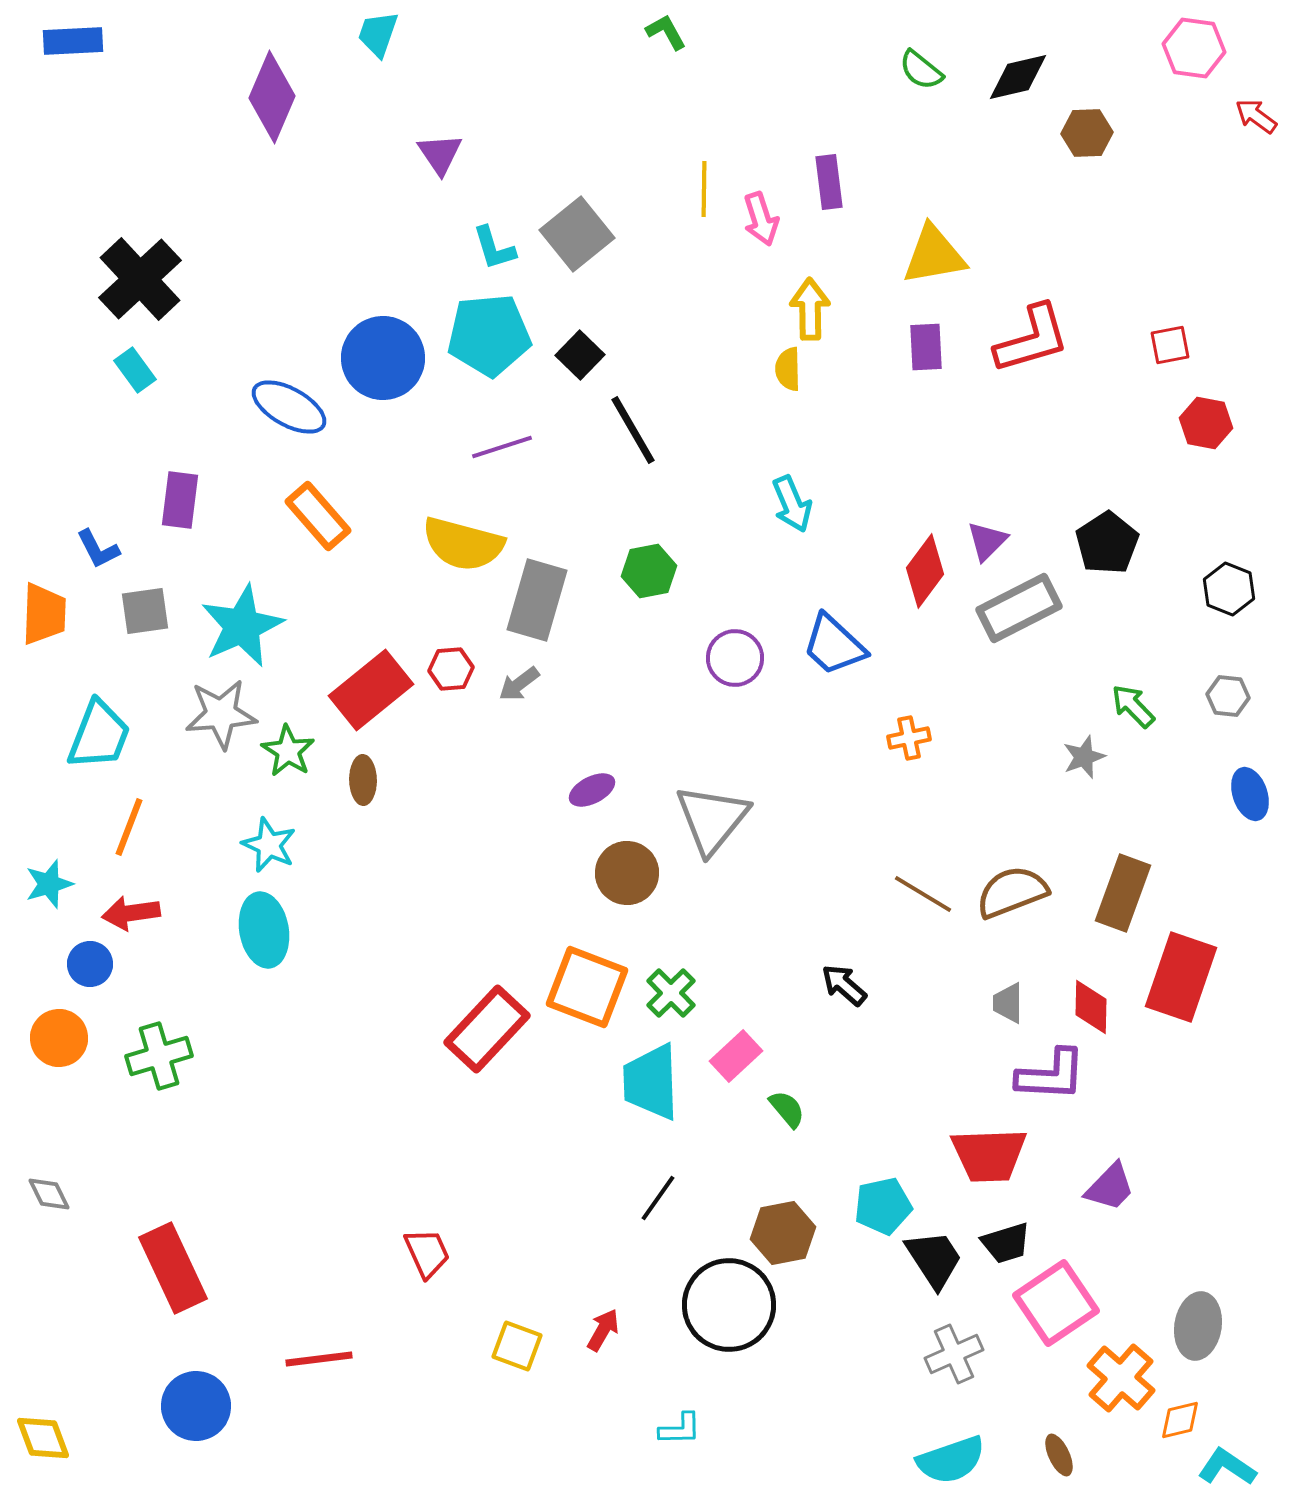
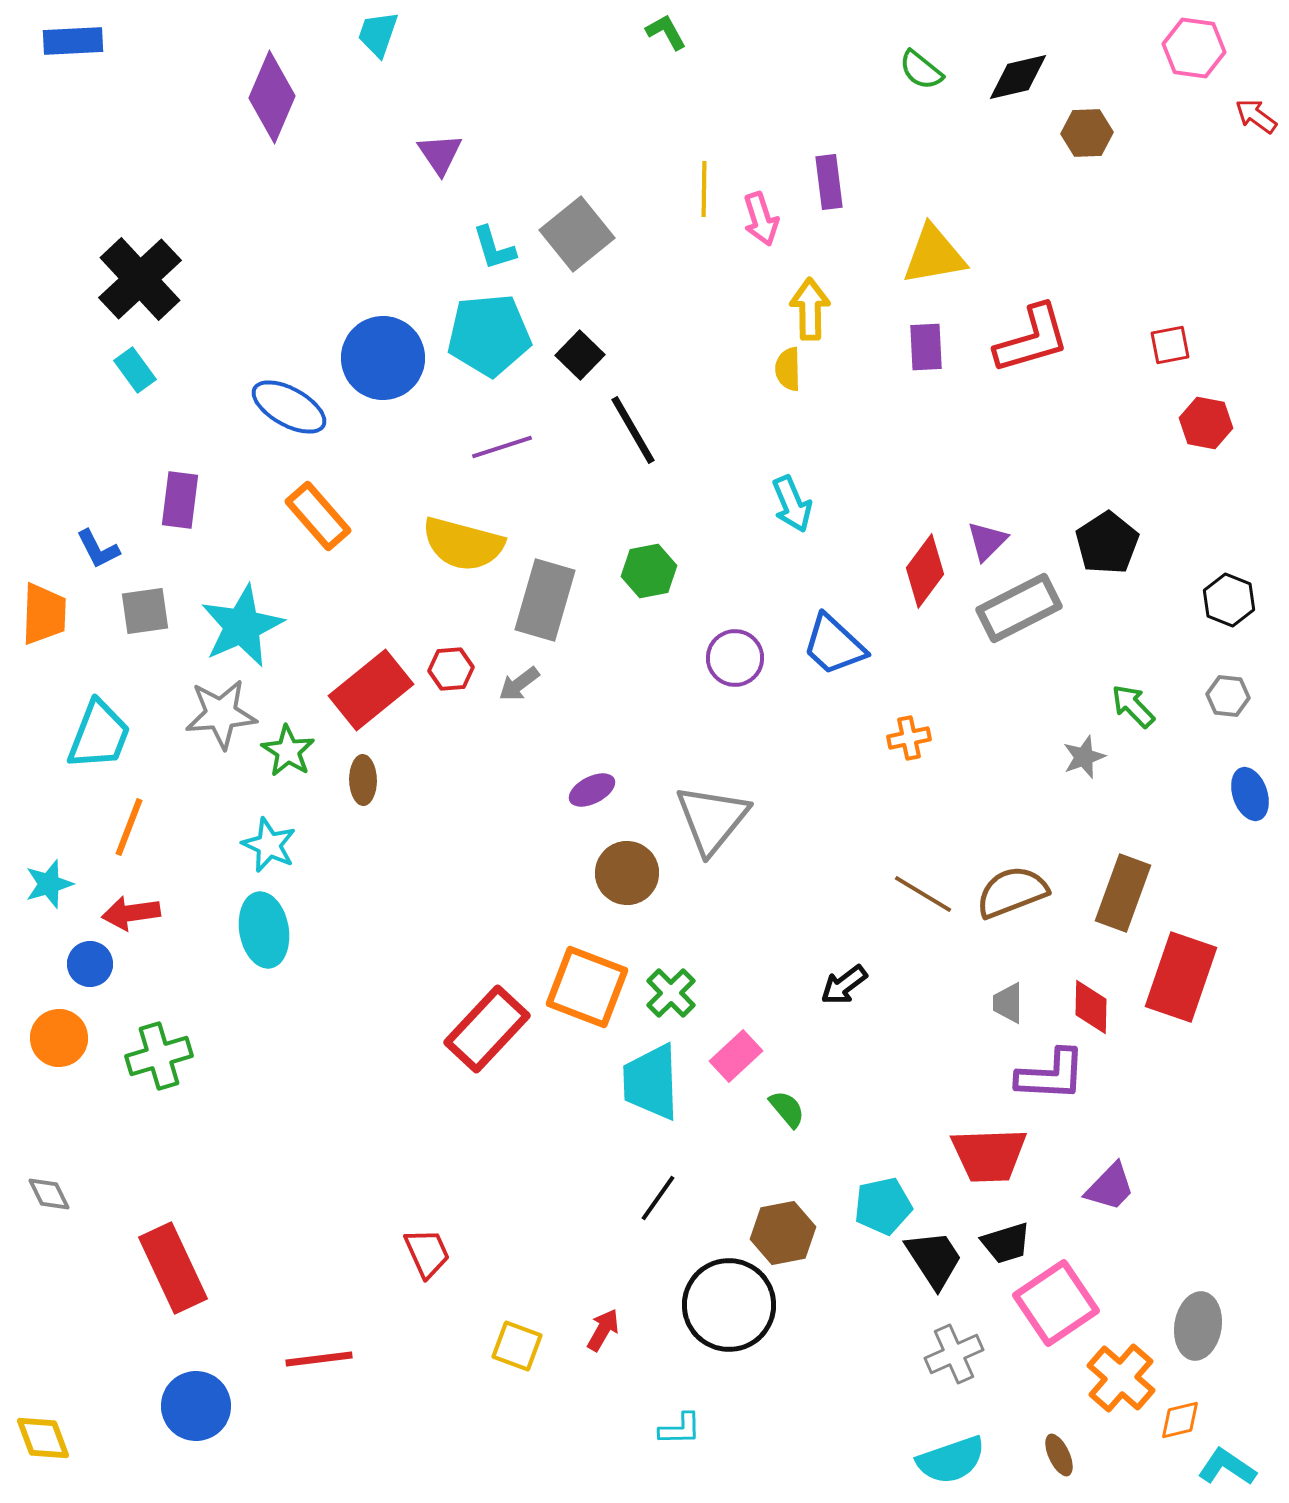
black hexagon at (1229, 589): moved 11 px down
gray rectangle at (537, 600): moved 8 px right
black arrow at (844, 985): rotated 78 degrees counterclockwise
